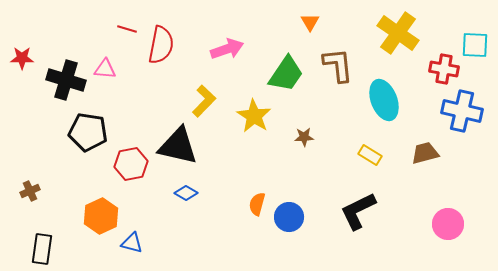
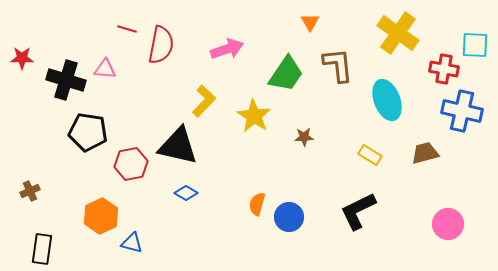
cyan ellipse: moved 3 px right
